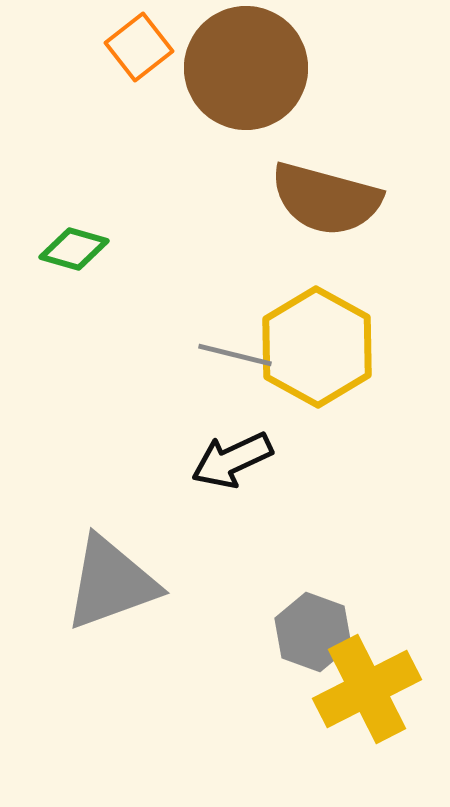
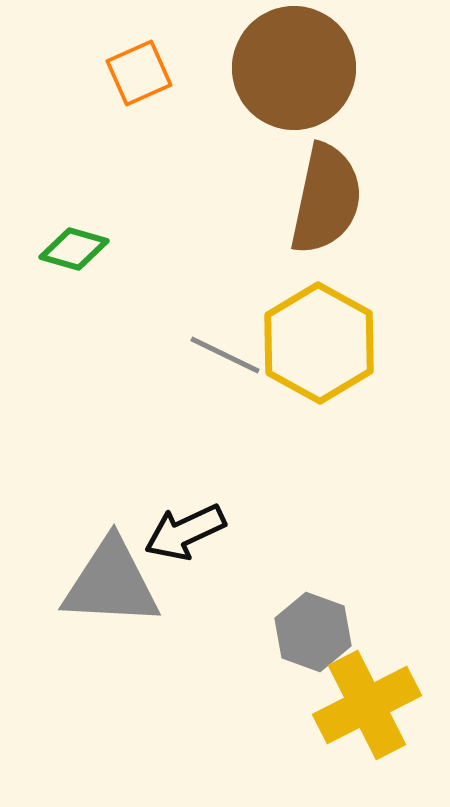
orange square: moved 26 px down; rotated 14 degrees clockwise
brown circle: moved 48 px right
brown semicircle: rotated 93 degrees counterclockwise
yellow hexagon: moved 2 px right, 4 px up
gray line: moved 10 px left; rotated 12 degrees clockwise
black arrow: moved 47 px left, 72 px down
gray triangle: rotated 23 degrees clockwise
yellow cross: moved 16 px down
